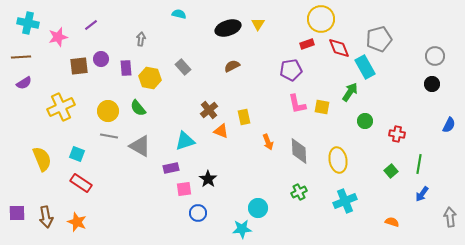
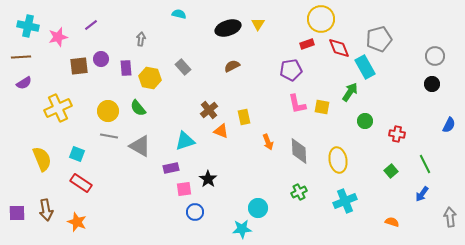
cyan cross at (28, 23): moved 3 px down
yellow cross at (61, 107): moved 3 px left, 1 px down
green line at (419, 164): moved 6 px right; rotated 36 degrees counterclockwise
blue circle at (198, 213): moved 3 px left, 1 px up
brown arrow at (46, 217): moved 7 px up
